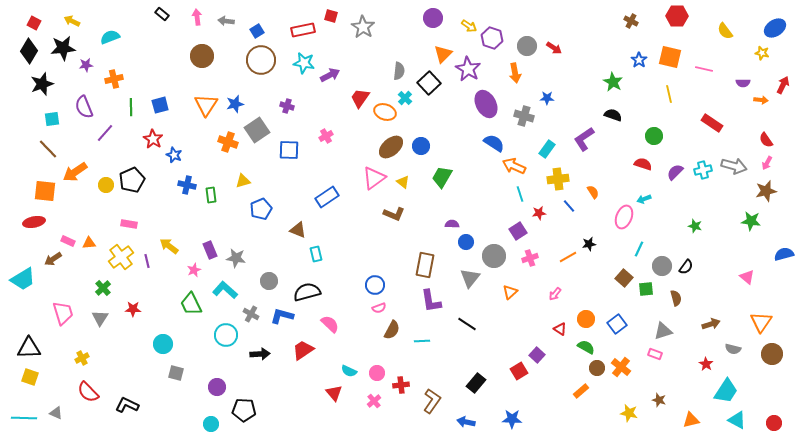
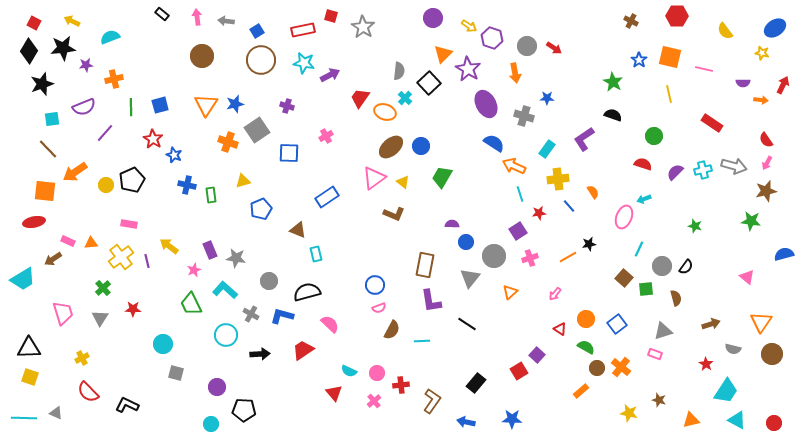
purple semicircle at (84, 107): rotated 90 degrees counterclockwise
blue square at (289, 150): moved 3 px down
orange triangle at (89, 243): moved 2 px right
